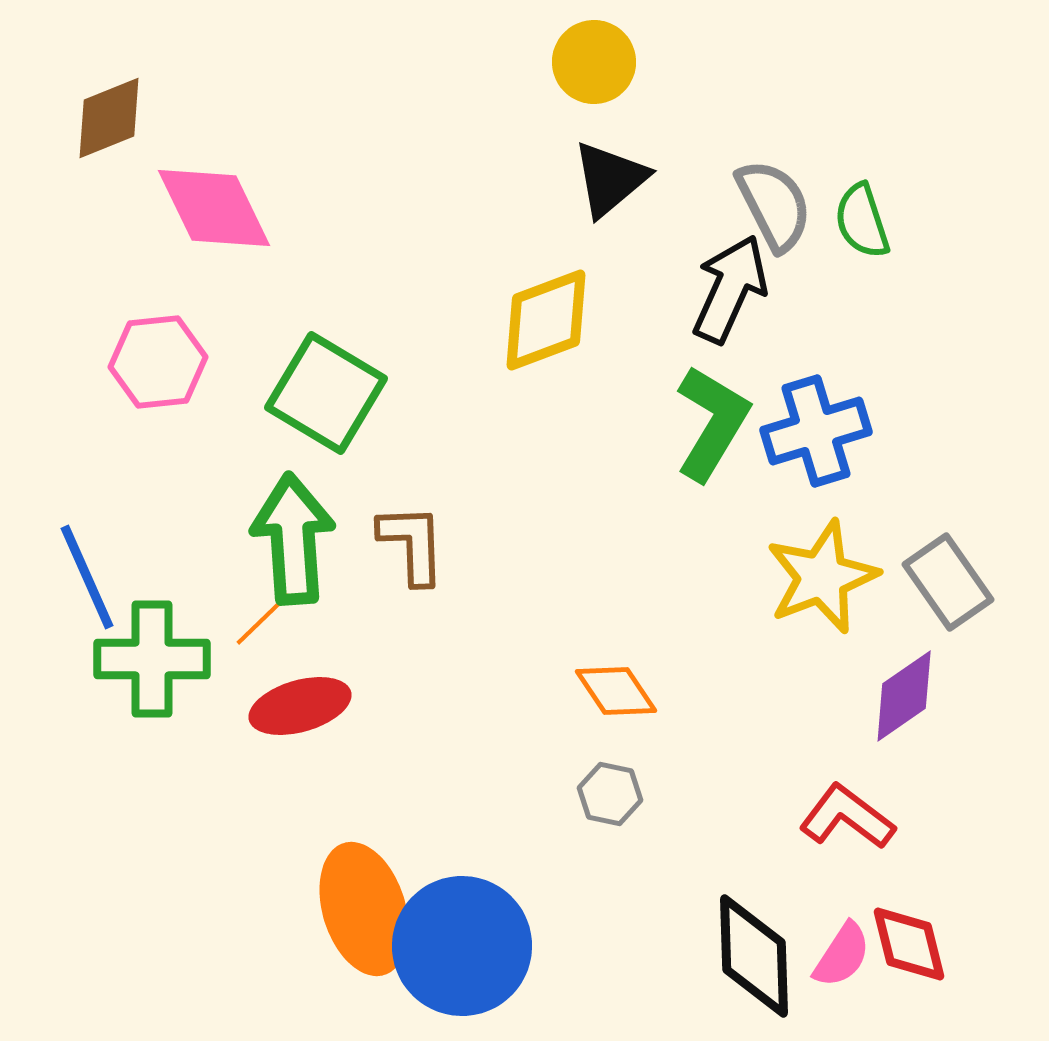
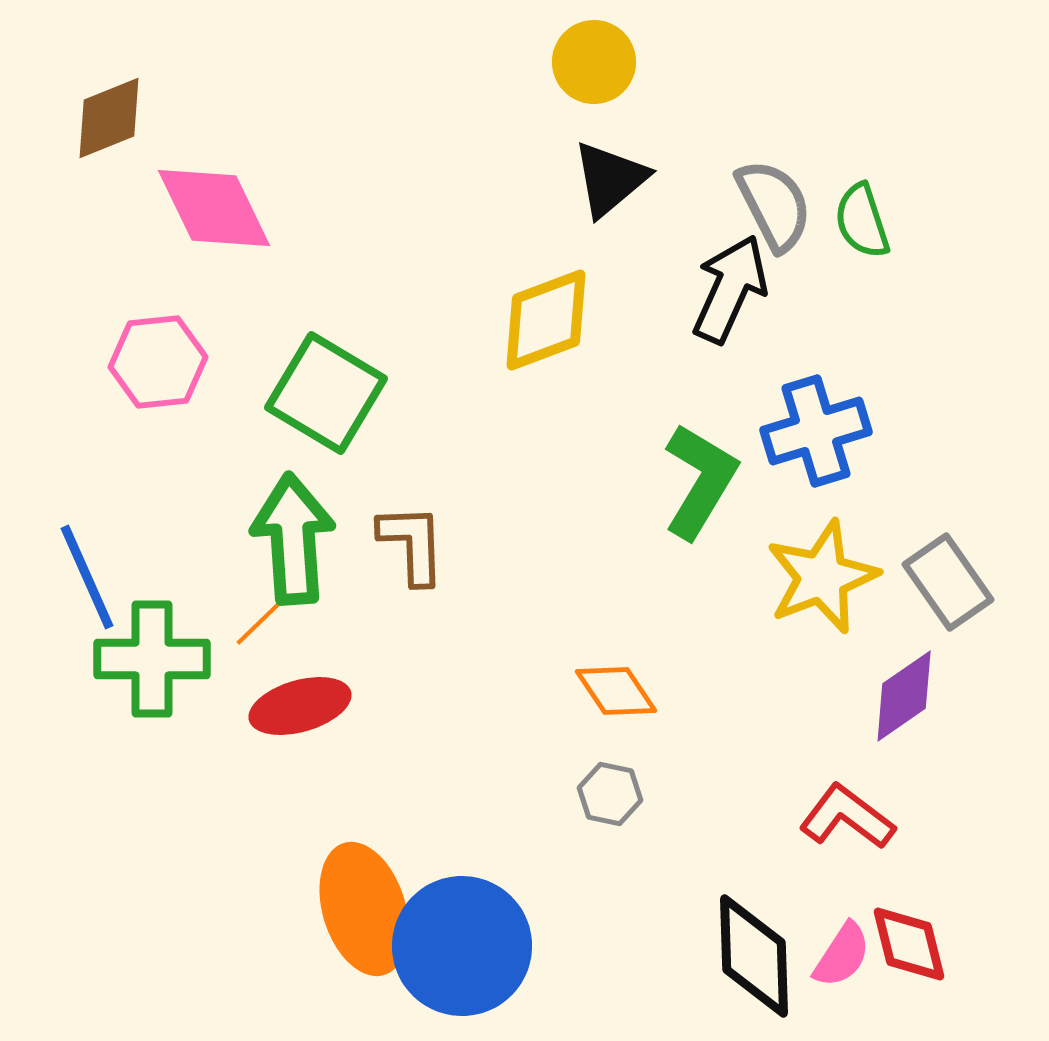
green L-shape: moved 12 px left, 58 px down
